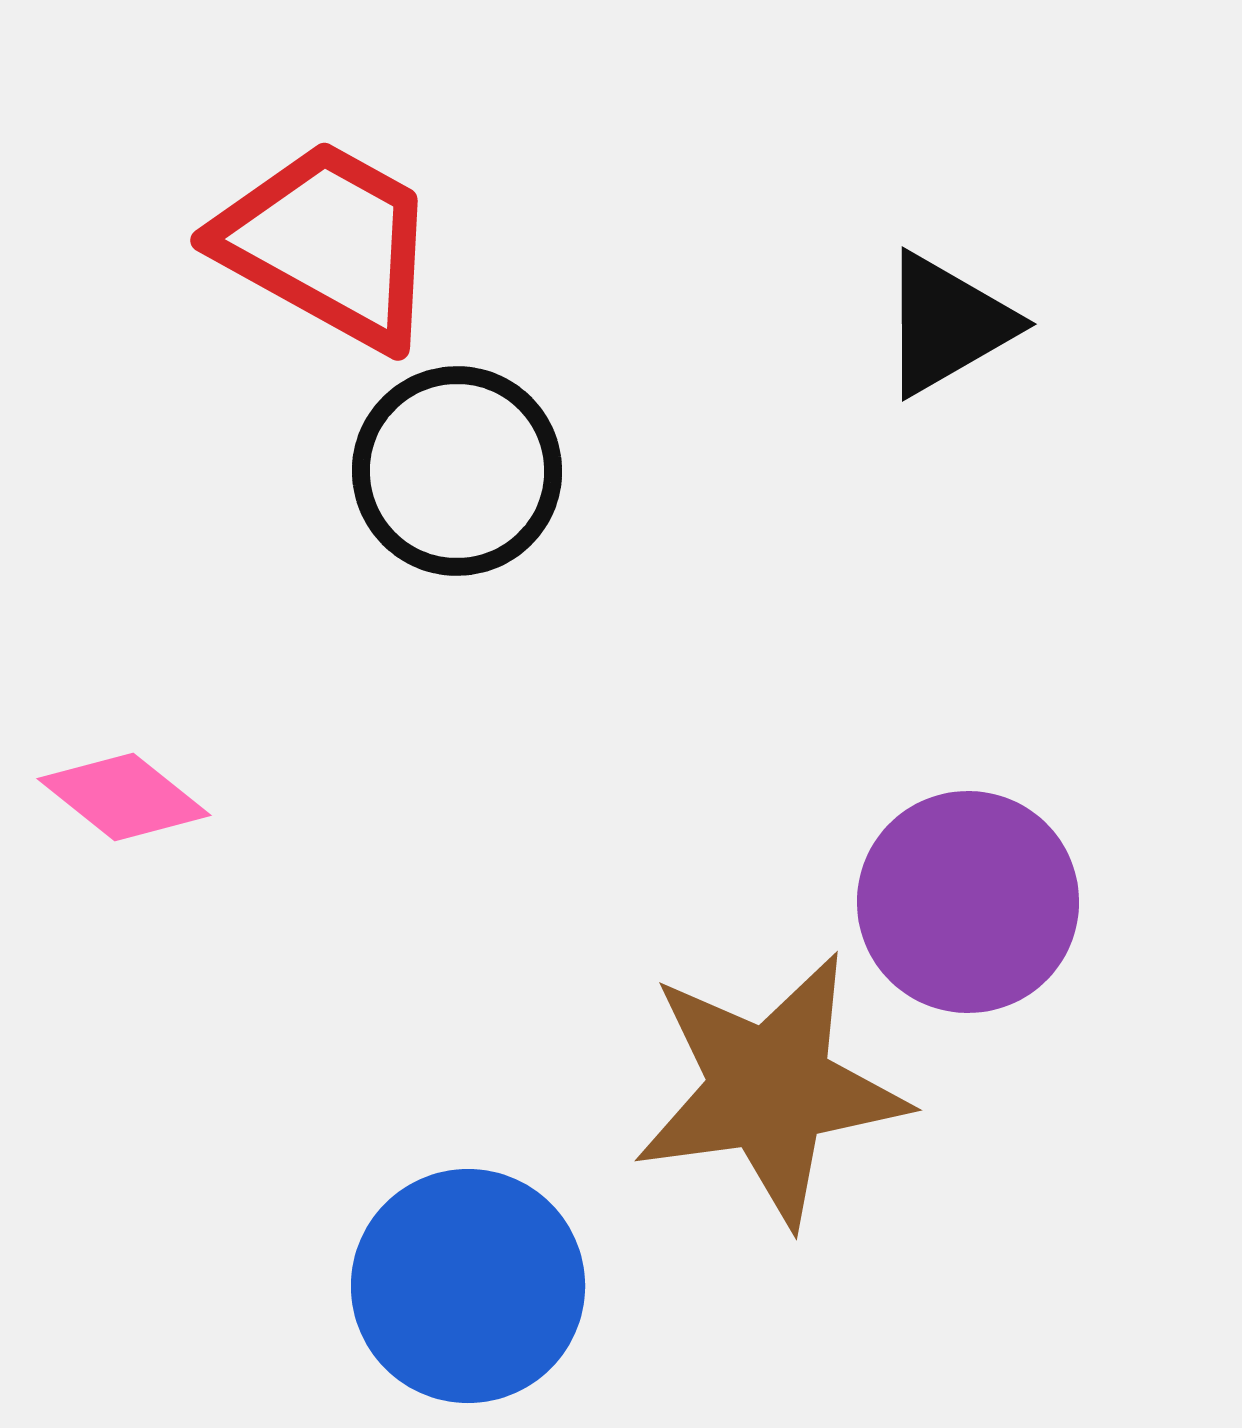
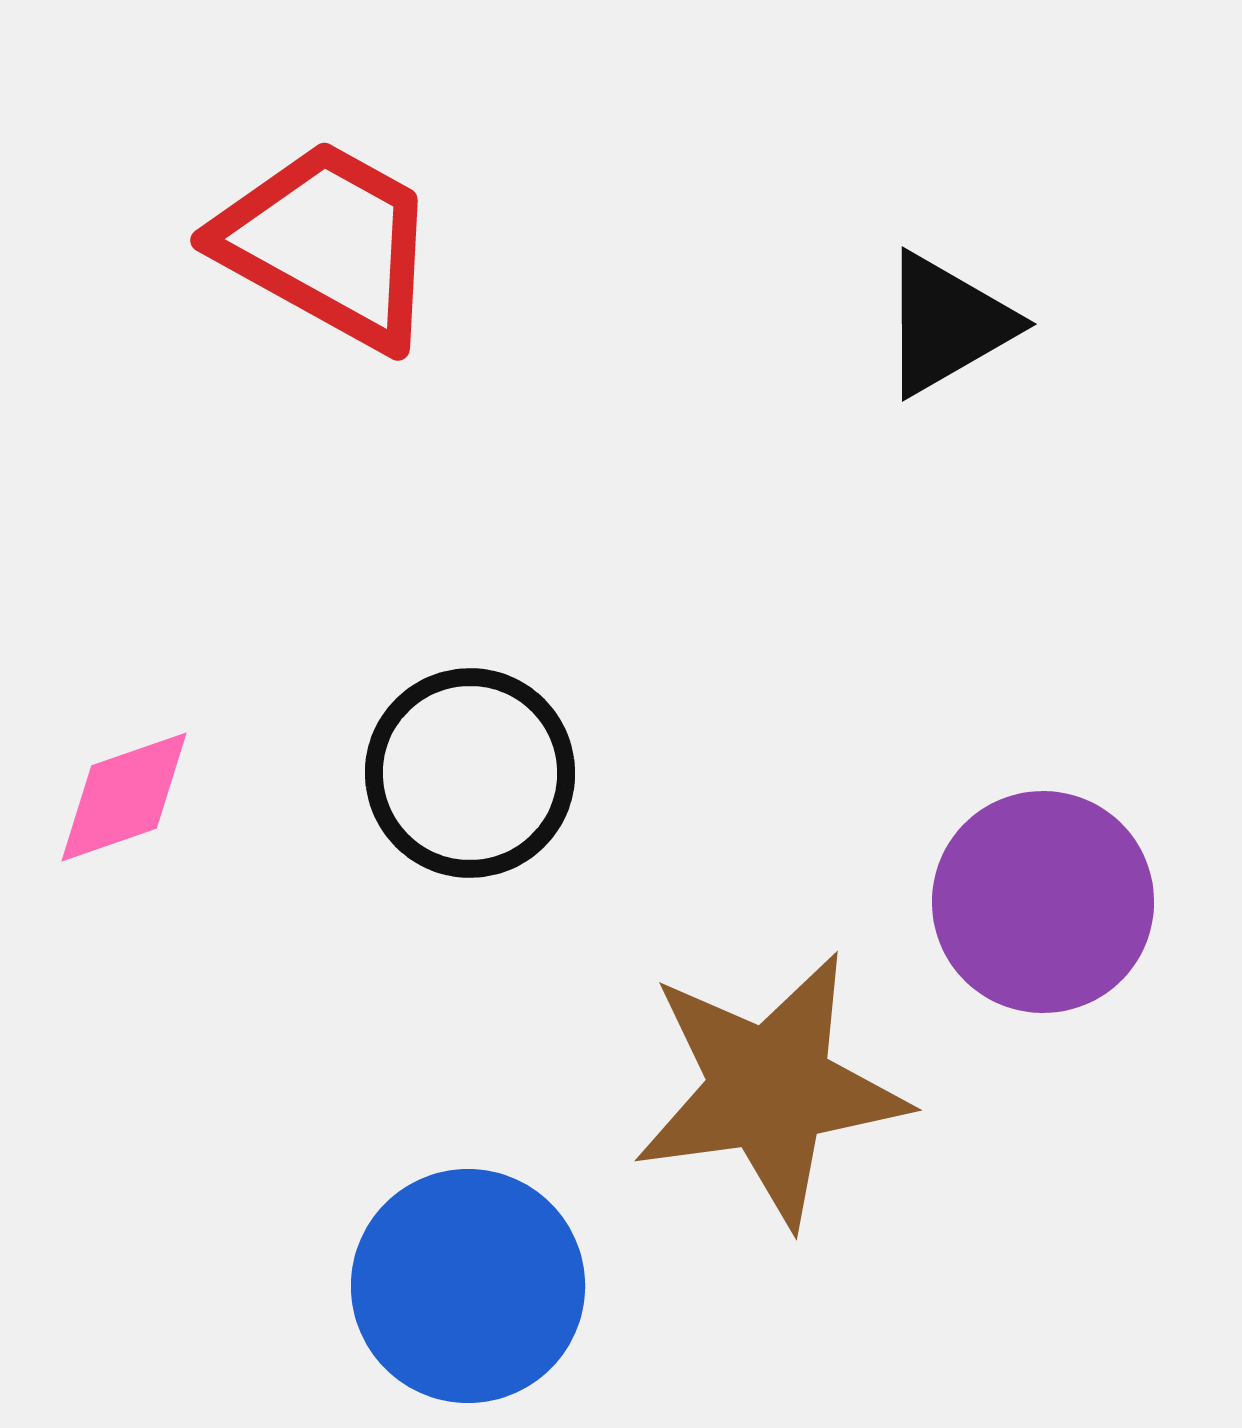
black circle: moved 13 px right, 302 px down
pink diamond: rotated 58 degrees counterclockwise
purple circle: moved 75 px right
